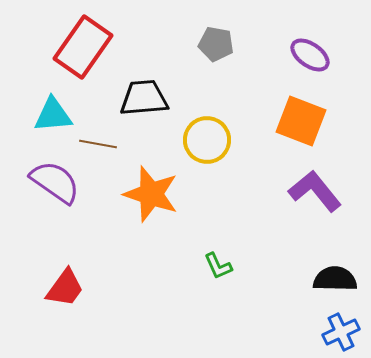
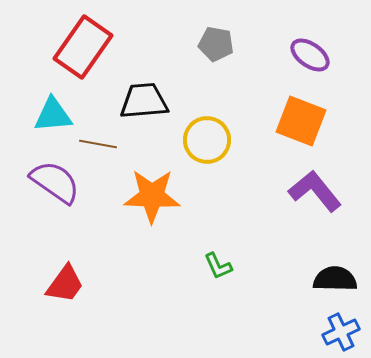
black trapezoid: moved 3 px down
orange star: moved 1 px right, 2 px down; rotated 16 degrees counterclockwise
red trapezoid: moved 4 px up
